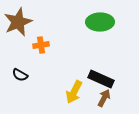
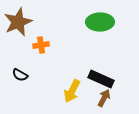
yellow arrow: moved 2 px left, 1 px up
